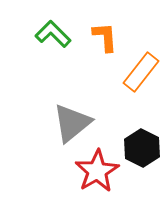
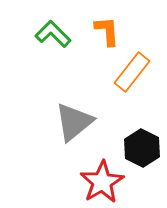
orange L-shape: moved 2 px right, 6 px up
orange rectangle: moved 9 px left
gray triangle: moved 2 px right, 1 px up
red star: moved 5 px right, 11 px down
